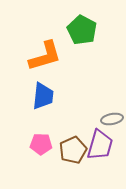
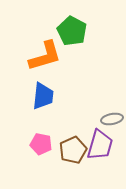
green pentagon: moved 10 px left, 1 px down
pink pentagon: rotated 10 degrees clockwise
